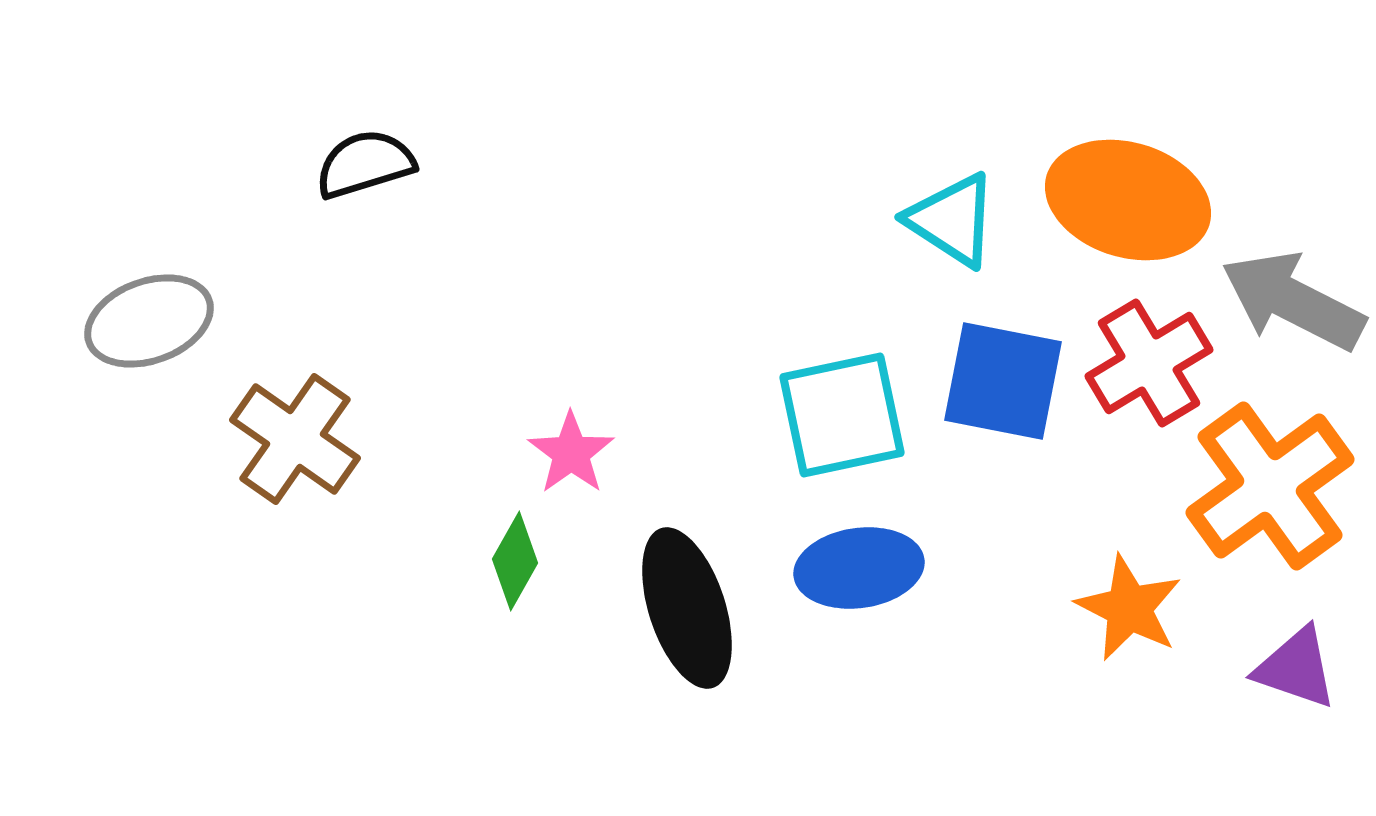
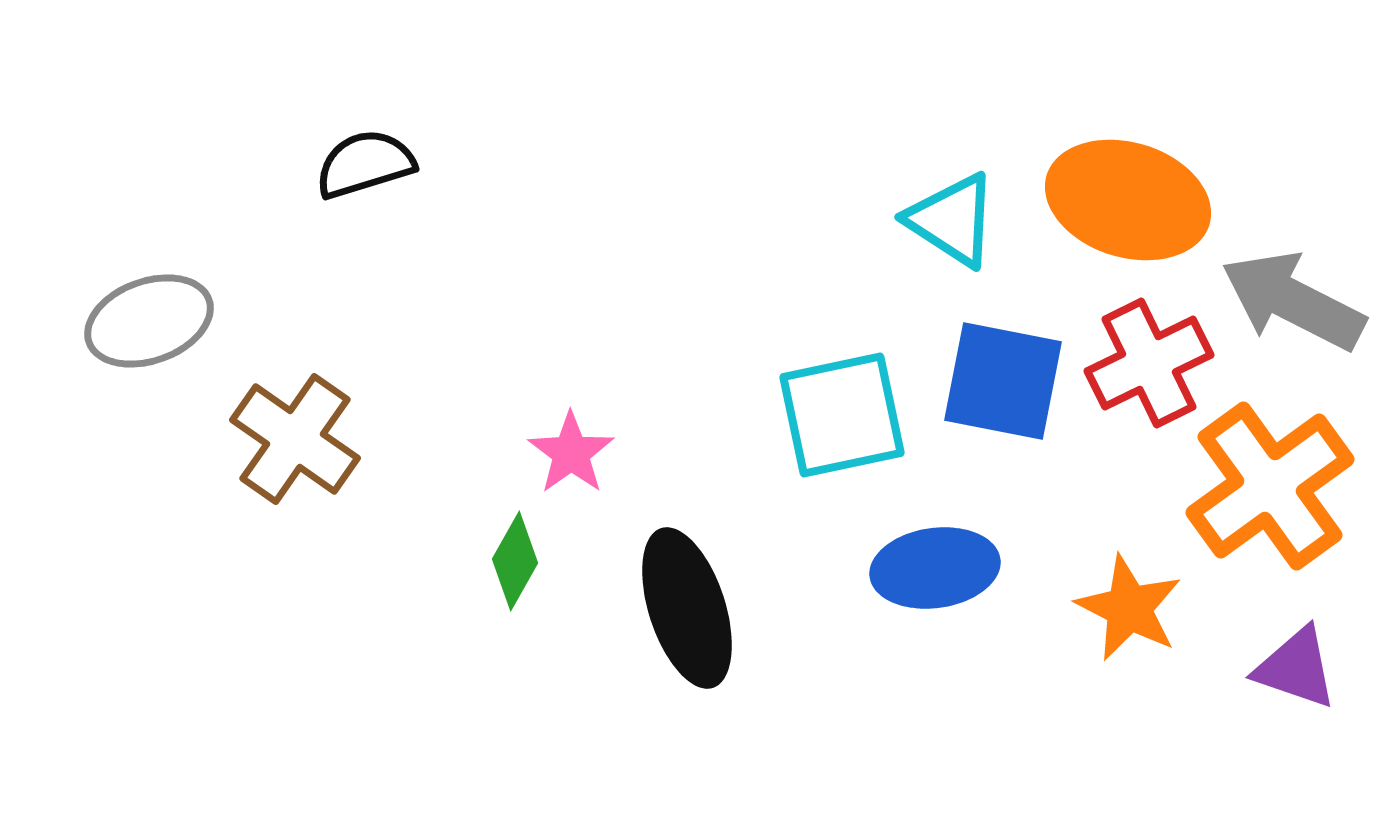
red cross: rotated 5 degrees clockwise
blue ellipse: moved 76 px right
